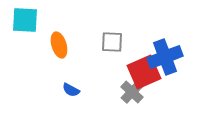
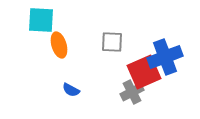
cyan square: moved 16 px right
gray cross: rotated 20 degrees clockwise
